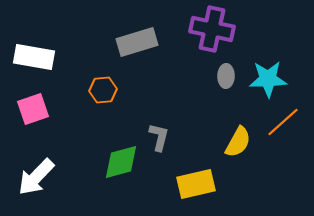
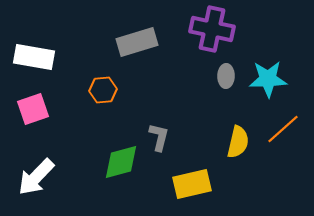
orange line: moved 7 px down
yellow semicircle: rotated 16 degrees counterclockwise
yellow rectangle: moved 4 px left
